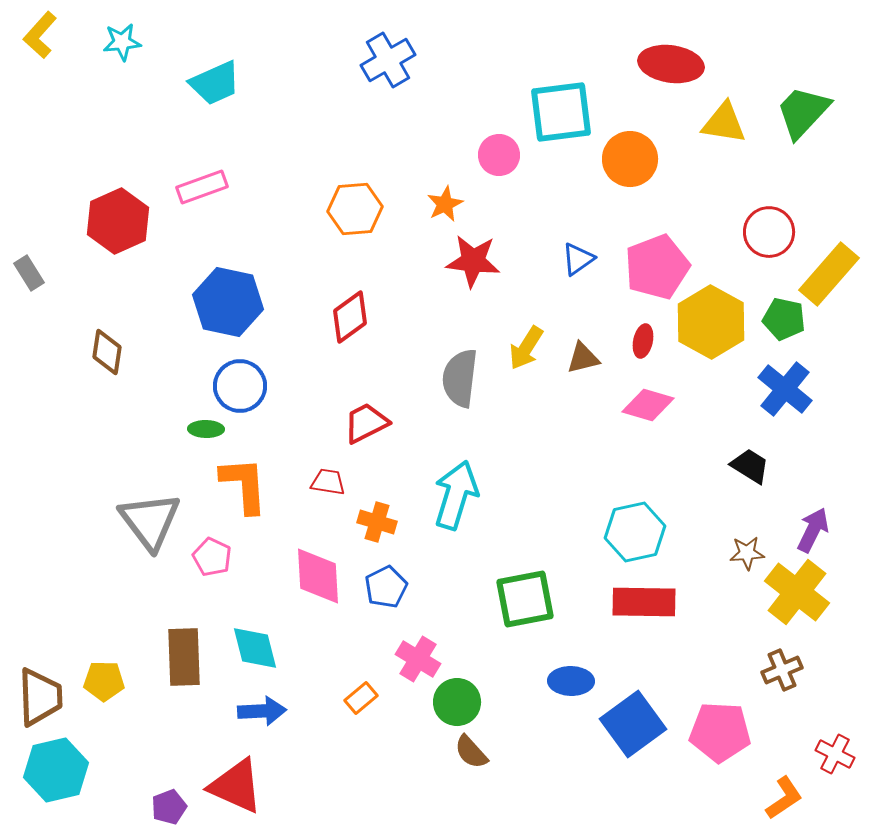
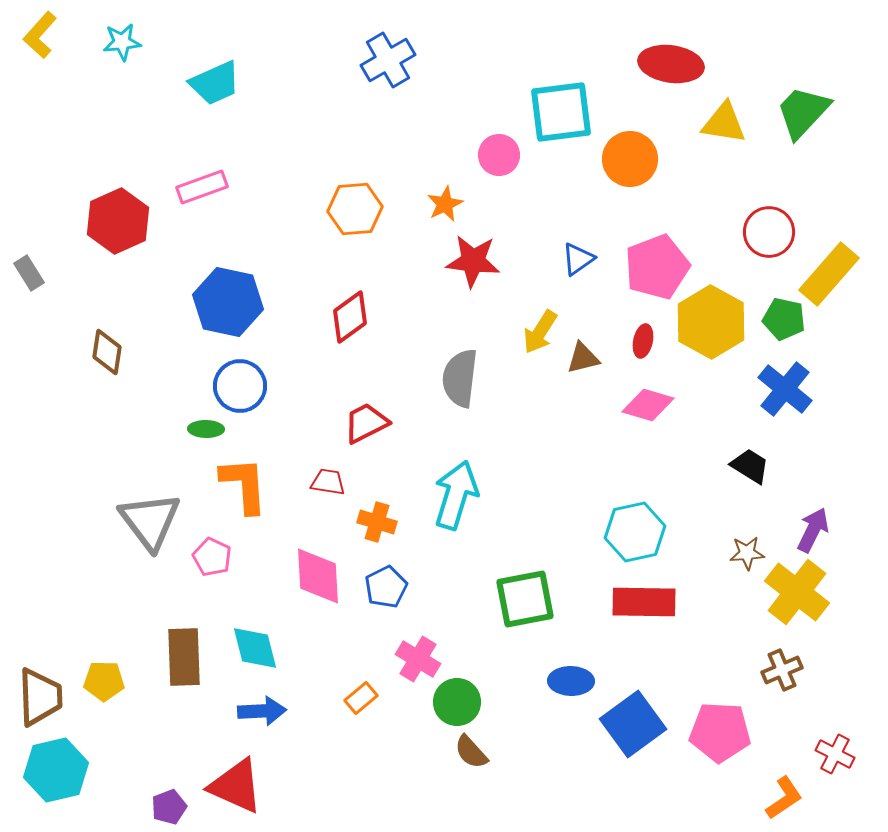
yellow arrow at (526, 348): moved 14 px right, 16 px up
